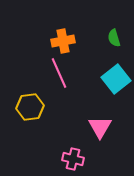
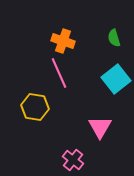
orange cross: rotated 30 degrees clockwise
yellow hexagon: moved 5 px right; rotated 16 degrees clockwise
pink cross: moved 1 px down; rotated 25 degrees clockwise
